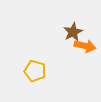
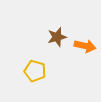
brown star: moved 16 px left, 5 px down; rotated 12 degrees clockwise
